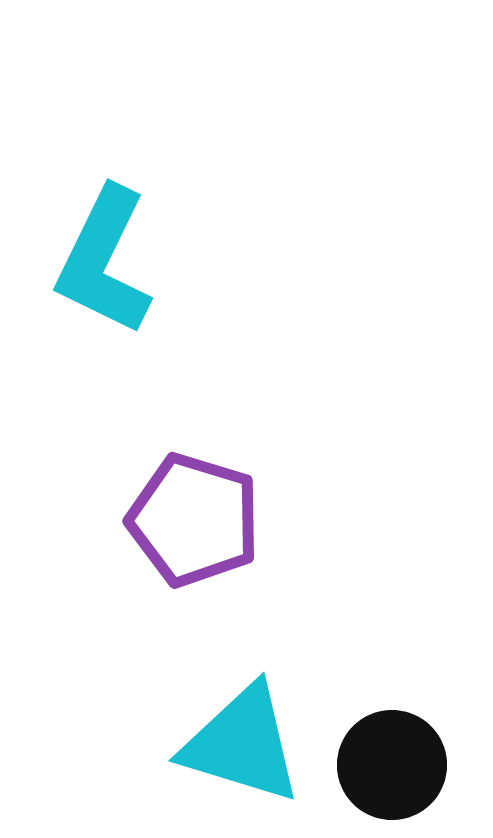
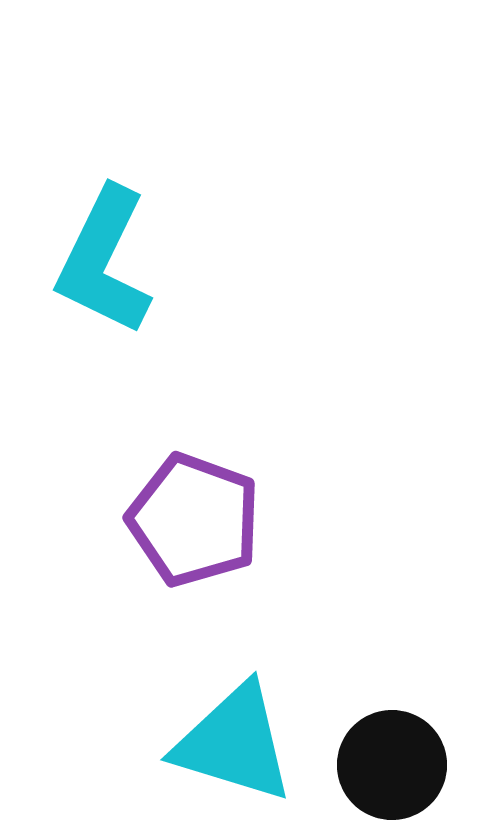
purple pentagon: rotated 3 degrees clockwise
cyan triangle: moved 8 px left, 1 px up
